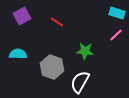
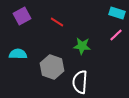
green star: moved 3 px left, 5 px up
white semicircle: rotated 25 degrees counterclockwise
